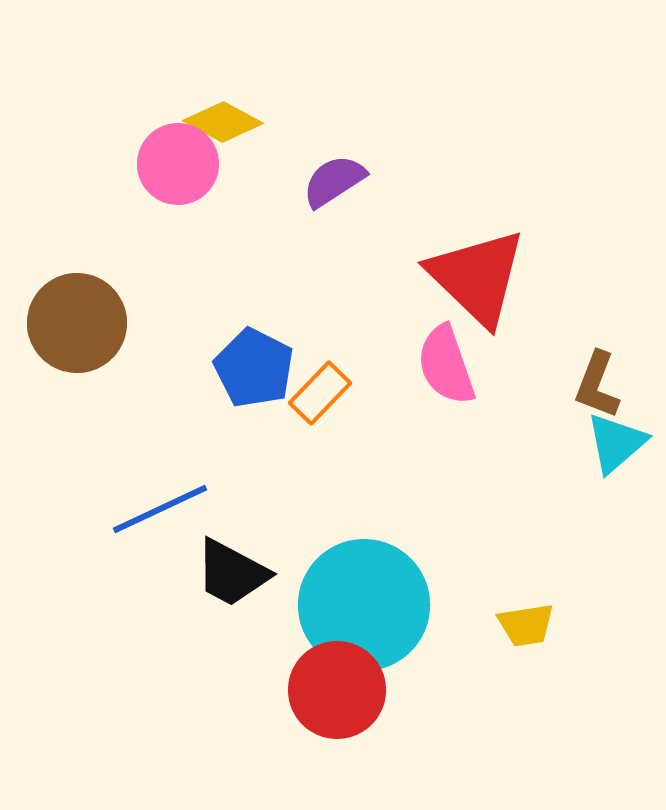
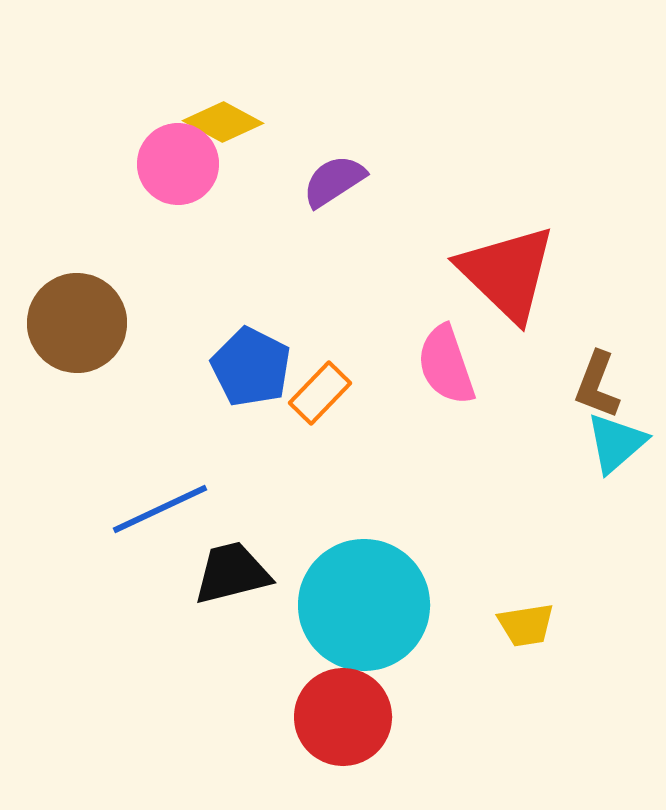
red triangle: moved 30 px right, 4 px up
blue pentagon: moved 3 px left, 1 px up
black trapezoid: rotated 138 degrees clockwise
red circle: moved 6 px right, 27 px down
